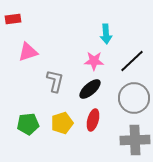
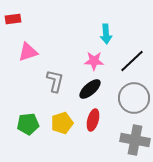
gray cross: rotated 12 degrees clockwise
